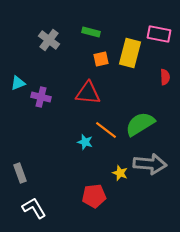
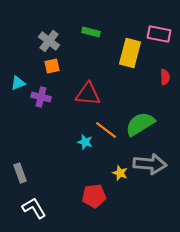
gray cross: moved 1 px down
orange square: moved 49 px left, 7 px down
red triangle: moved 1 px down
